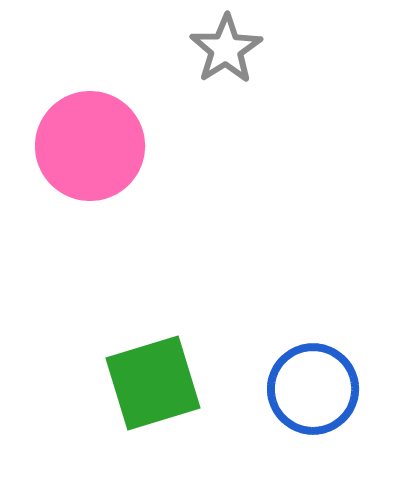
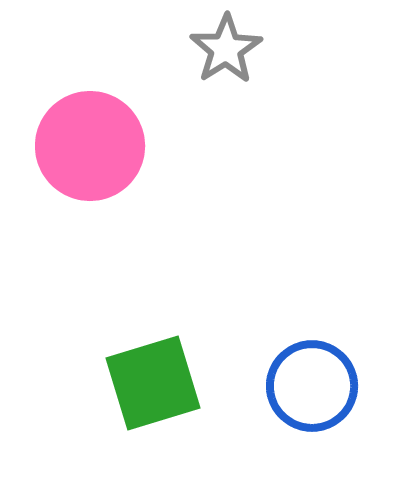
blue circle: moved 1 px left, 3 px up
